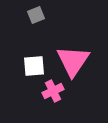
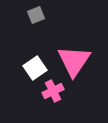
pink triangle: moved 1 px right
white square: moved 1 px right, 2 px down; rotated 30 degrees counterclockwise
